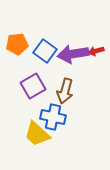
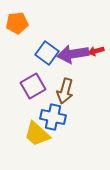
orange pentagon: moved 21 px up
blue square: moved 2 px right, 2 px down
